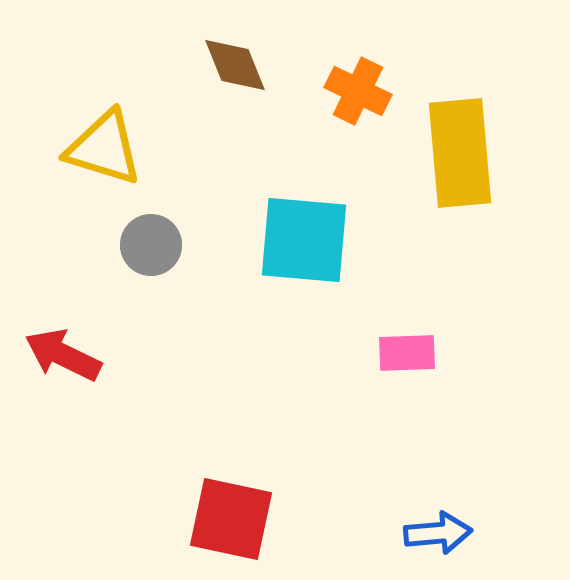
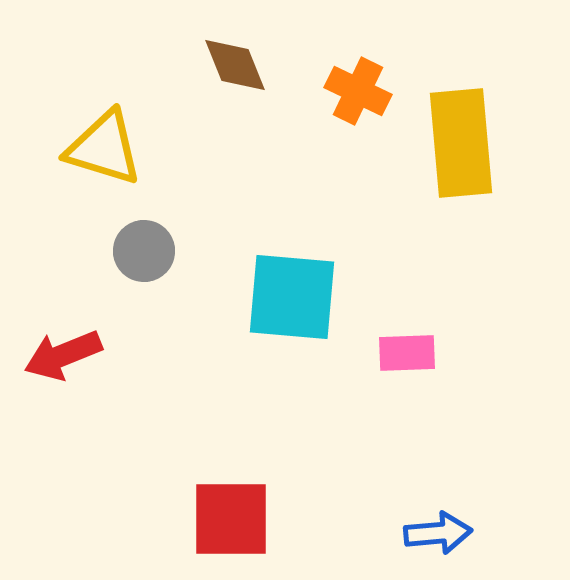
yellow rectangle: moved 1 px right, 10 px up
cyan square: moved 12 px left, 57 px down
gray circle: moved 7 px left, 6 px down
red arrow: rotated 48 degrees counterclockwise
red square: rotated 12 degrees counterclockwise
